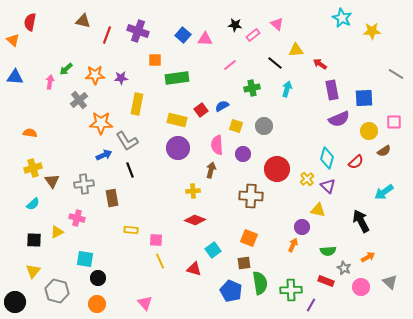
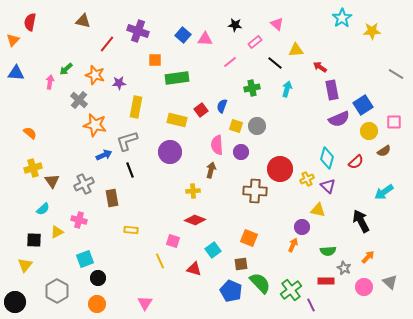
cyan star at (342, 18): rotated 12 degrees clockwise
red line at (107, 35): moved 9 px down; rotated 18 degrees clockwise
pink rectangle at (253, 35): moved 2 px right, 7 px down
orange triangle at (13, 40): rotated 32 degrees clockwise
red arrow at (320, 64): moved 3 px down
pink line at (230, 65): moved 3 px up
orange star at (95, 75): rotated 18 degrees clockwise
blue triangle at (15, 77): moved 1 px right, 4 px up
purple star at (121, 78): moved 2 px left, 5 px down
blue square at (364, 98): moved 1 px left, 7 px down; rotated 30 degrees counterclockwise
gray cross at (79, 100): rotated 12 degrees counterclockwise
yellow rectangle at (137, 104): moved 1 px left, 3 px down
blue semicircle at (222, 106): rotated 40 degrees counterclockwise
orange star at (101, 123): moved 6 px left, 2 px down; rotated 10 degrees clockwise
gray circle at (264, 126): moved 7 px left
orange semicircle at (30, 133): rotated 32 degrees clockwise
gray L-shape at (127, 141): rotated 105 degrees clockwise
purple circle at (178, 148): moved 8 px left, 4 px down
purple circle at (243, 154): moved 2 px left, 2 px up
red circle at (277, 169): moved 3 px right
yellow cross at (307, 179): rotated 16 degrees clockwise
gray cross at (84, 184): rotated 18 degrees counterclockwise
brown cross at (251, 196): moved 4 px right, 5 px up
cyan semicircle at (33, 204): moved 10 px right, 5 px down
pink cross at (77, 218): moved 2 px right, 2 px down
pink square at (156, 240): moved 17 px right, 1 px down; rotated 16 degrees clockwise
orange arrow at (368, 257): rotated 16 degrees counterclockwise
cyan square at (85, 259): rotated 30 degrees counterclockwise
brown square at (244, 263): moved 3 px left, 1 px down
yellow triangle at (33, 271): moved 8 px left, 6 px up
red rectangle at (326, 281): rotated 21 degrees counterclockwise
green semicircle at (260, 283): rotated 35 degrees counterclockwise
pink circle at (361, 287): moved 3 px right
green cross at (291, 290): rotated 35 degrees counterclockwise
gray hexagon at (57, 291): rotated 15 degrees clockwise
pink triangle at (145, 303): rotated 14 degrees clockwise
purple line at (311, 305): rotated 56 degrees counterclockwise
